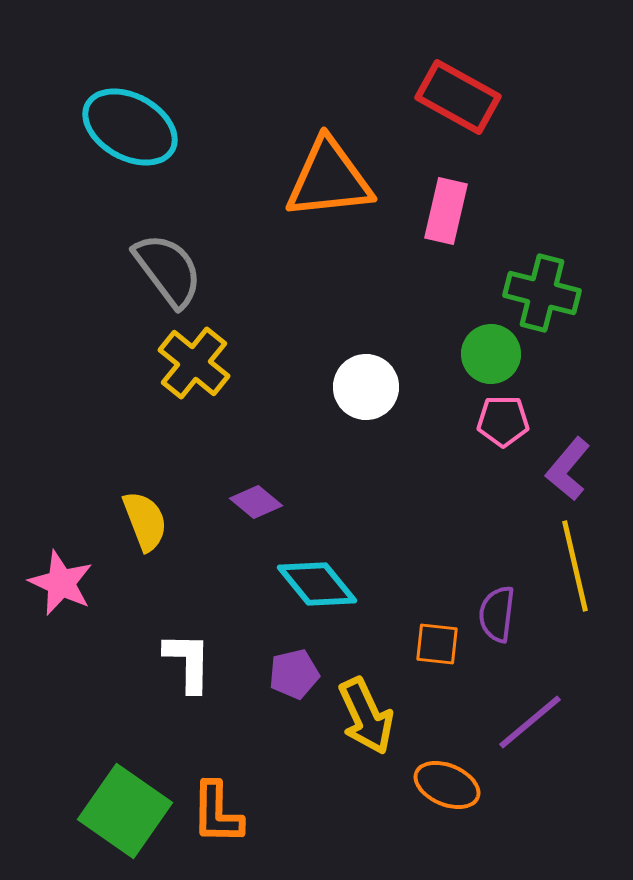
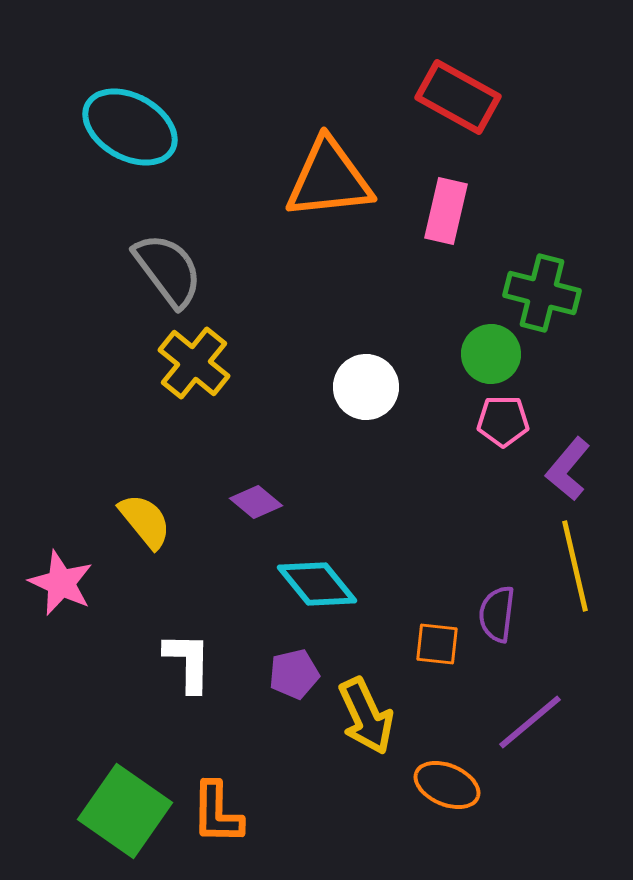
yellow semicircle: rotated 18 degrees counterclockwise
